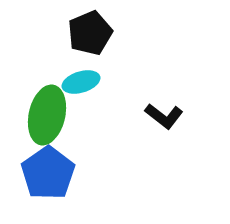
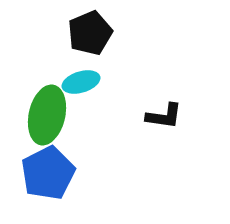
black L-shape: rotated 30 degrees counterclockwise
blue pentagon: rotated 8 degrees clockwise
